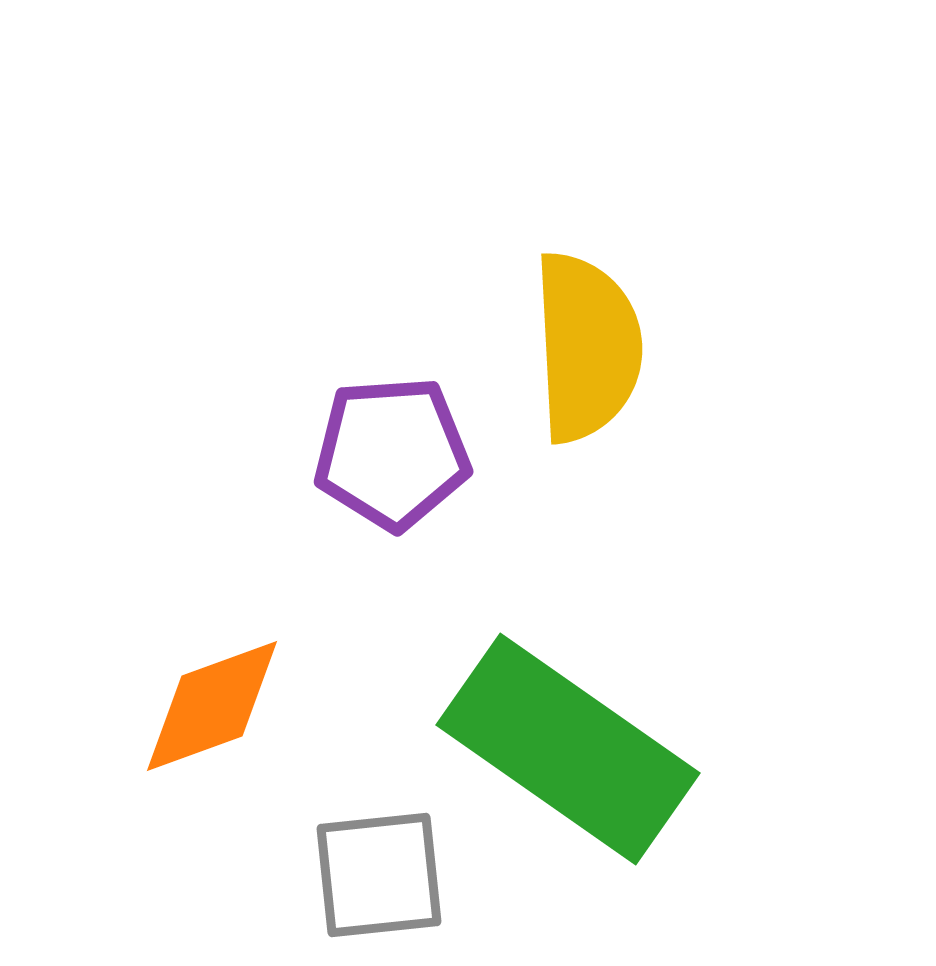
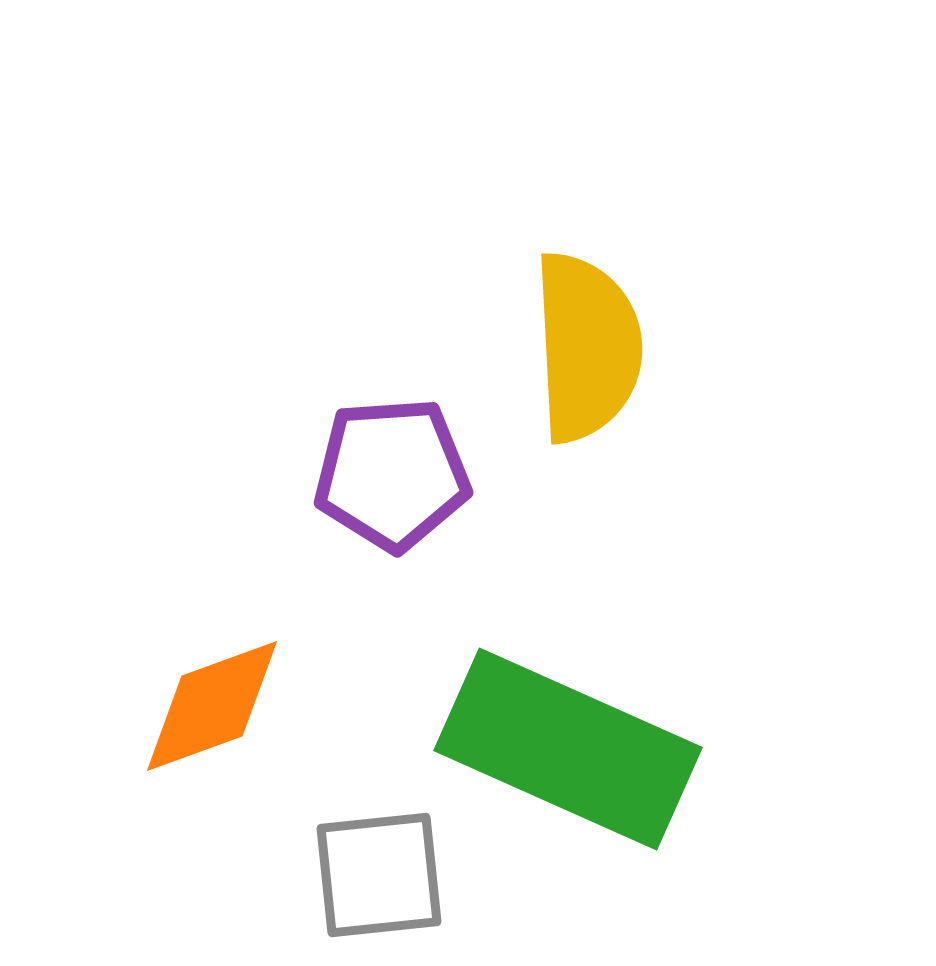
purple pentagon: moved 21 px down
green rectangle: rotated 11 degrees counterclockwise
